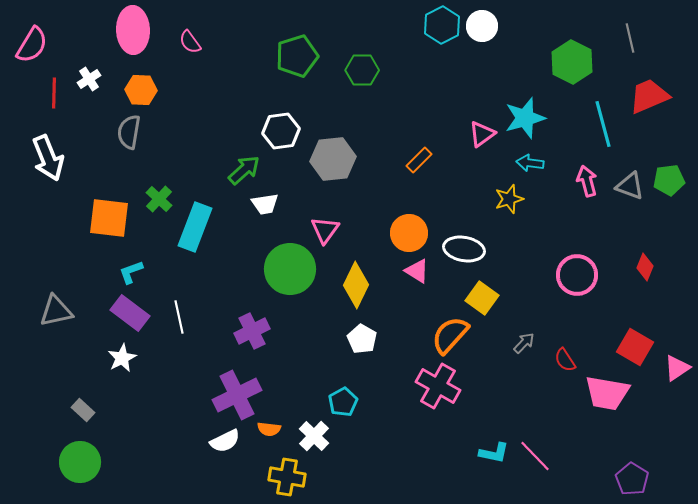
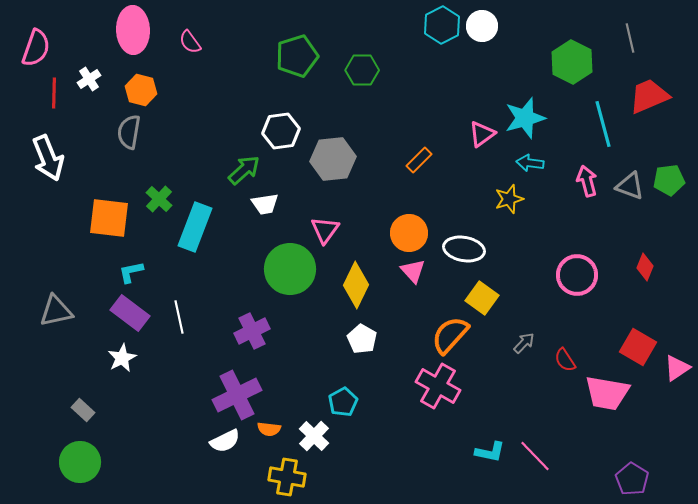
pink semicircle at (32, 45): moved 4 px right, 3 px down; rotated 12 degrees counterclockwise
orange hexagon at (141, 90): rotated 12 degrees clockwise
pink triangle at (417, 271): moved 4 px left; rotated 16 degrees clockwise
cyan L-shape at (131, 272): rotated 8 degrees clockwise
red square at (635, 347): moved 3 px right
cyan L-shape at (494, 453): moved 4 px left, 1 px up
